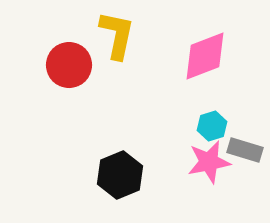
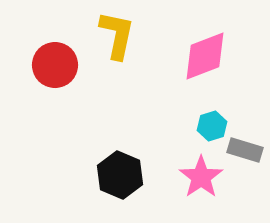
red circle: moved 14 px left
pink star: moved 8 px left, 15 px down; rotated 24 degrees counterclockwise
black hexagon: rotated 15 degrees counterclockwise
